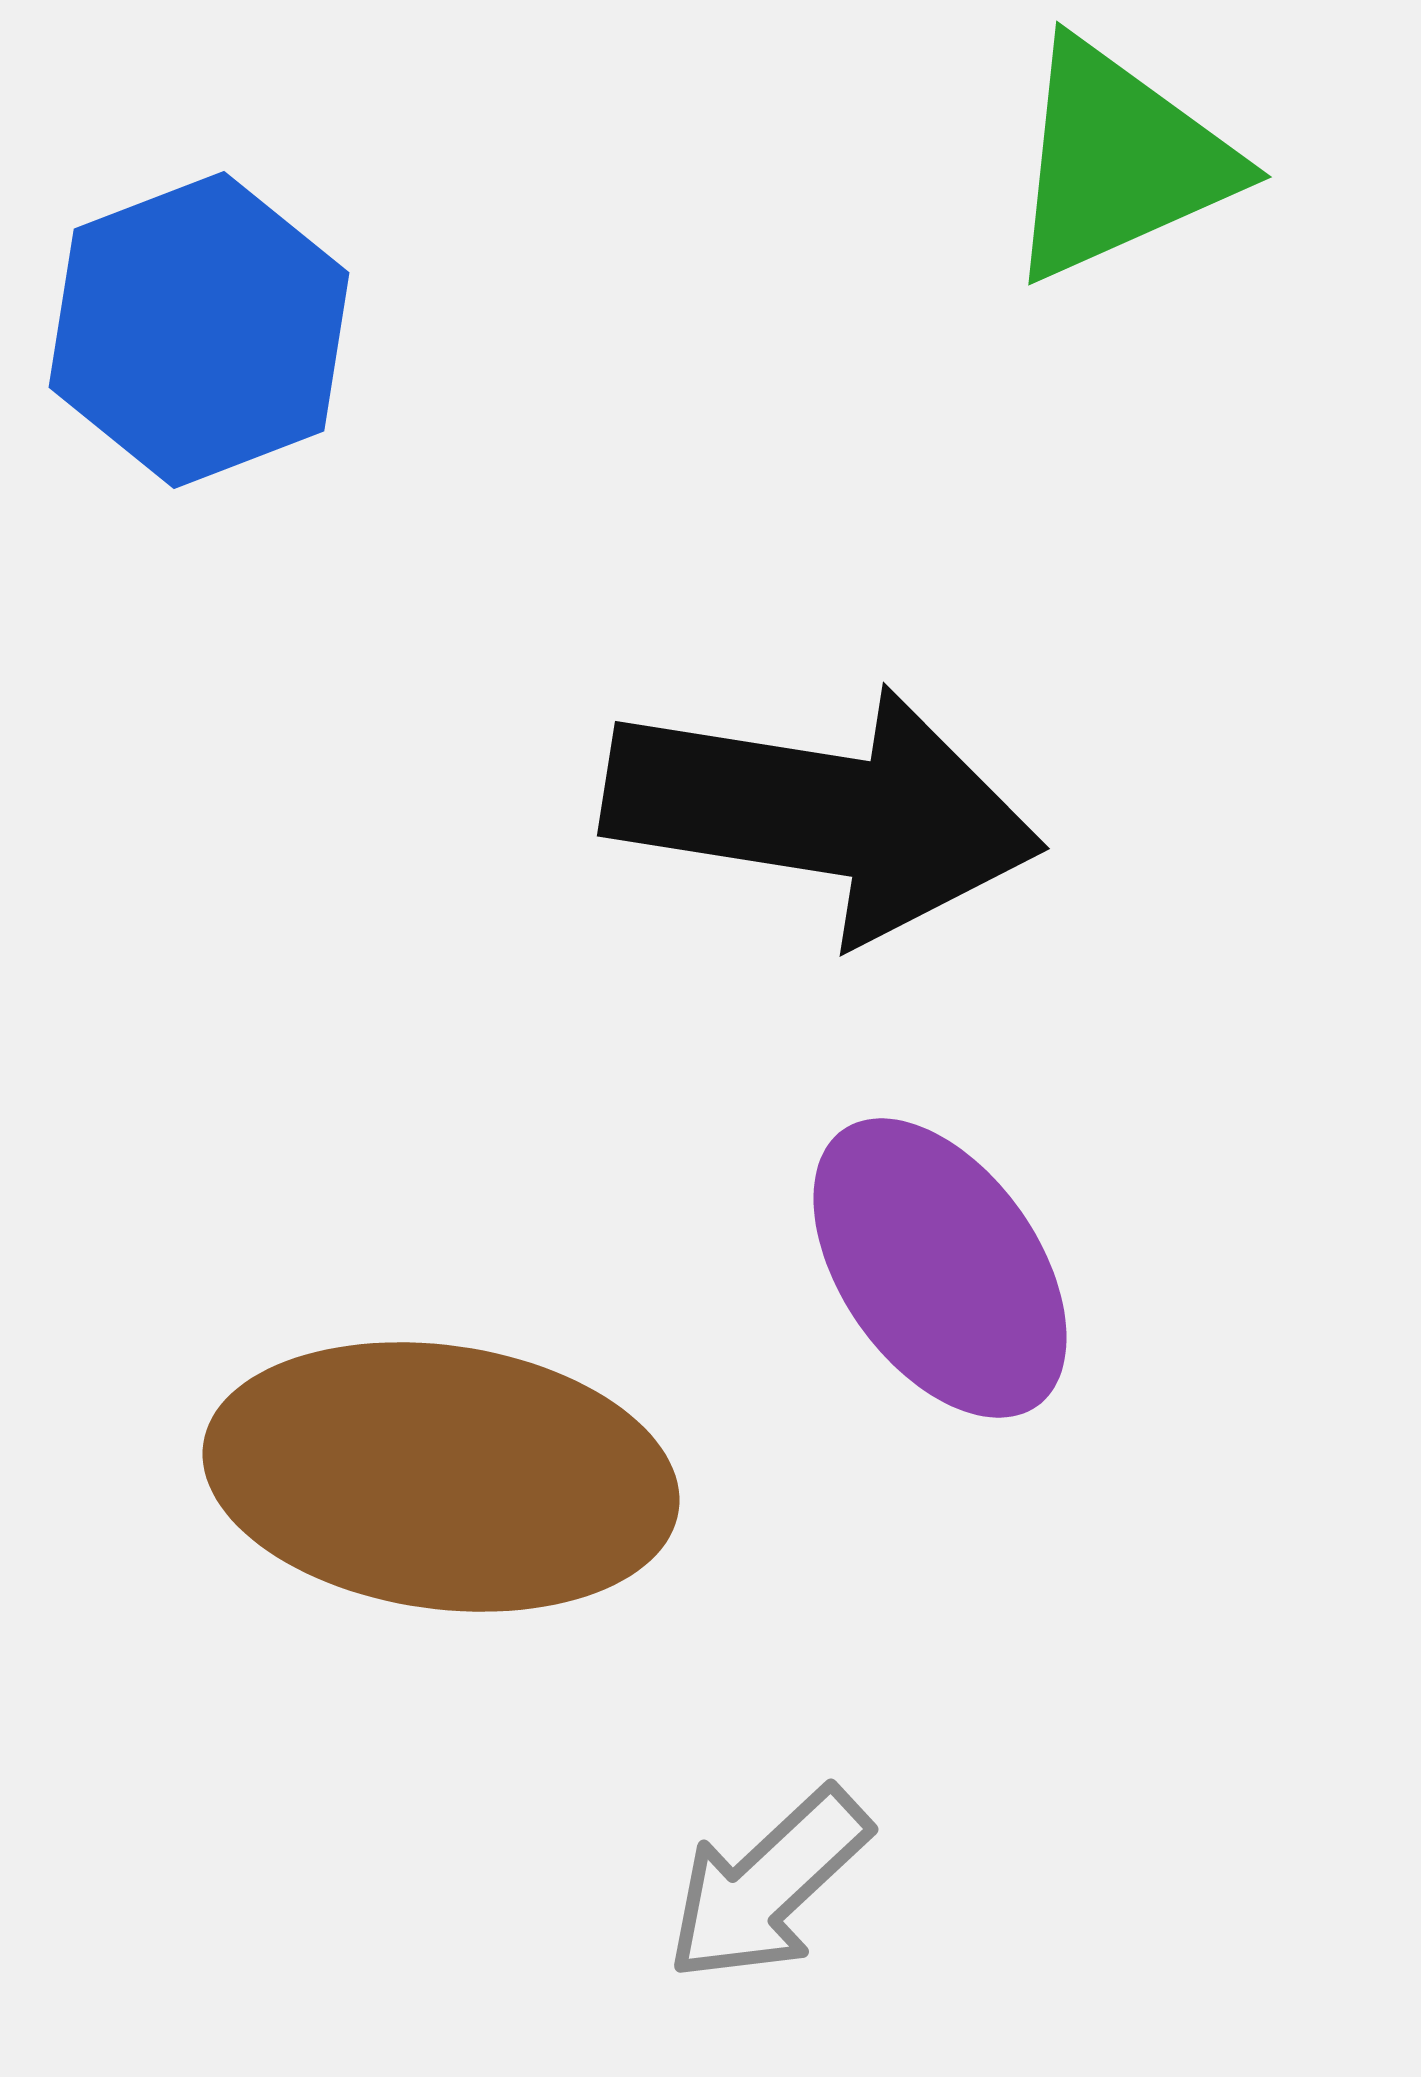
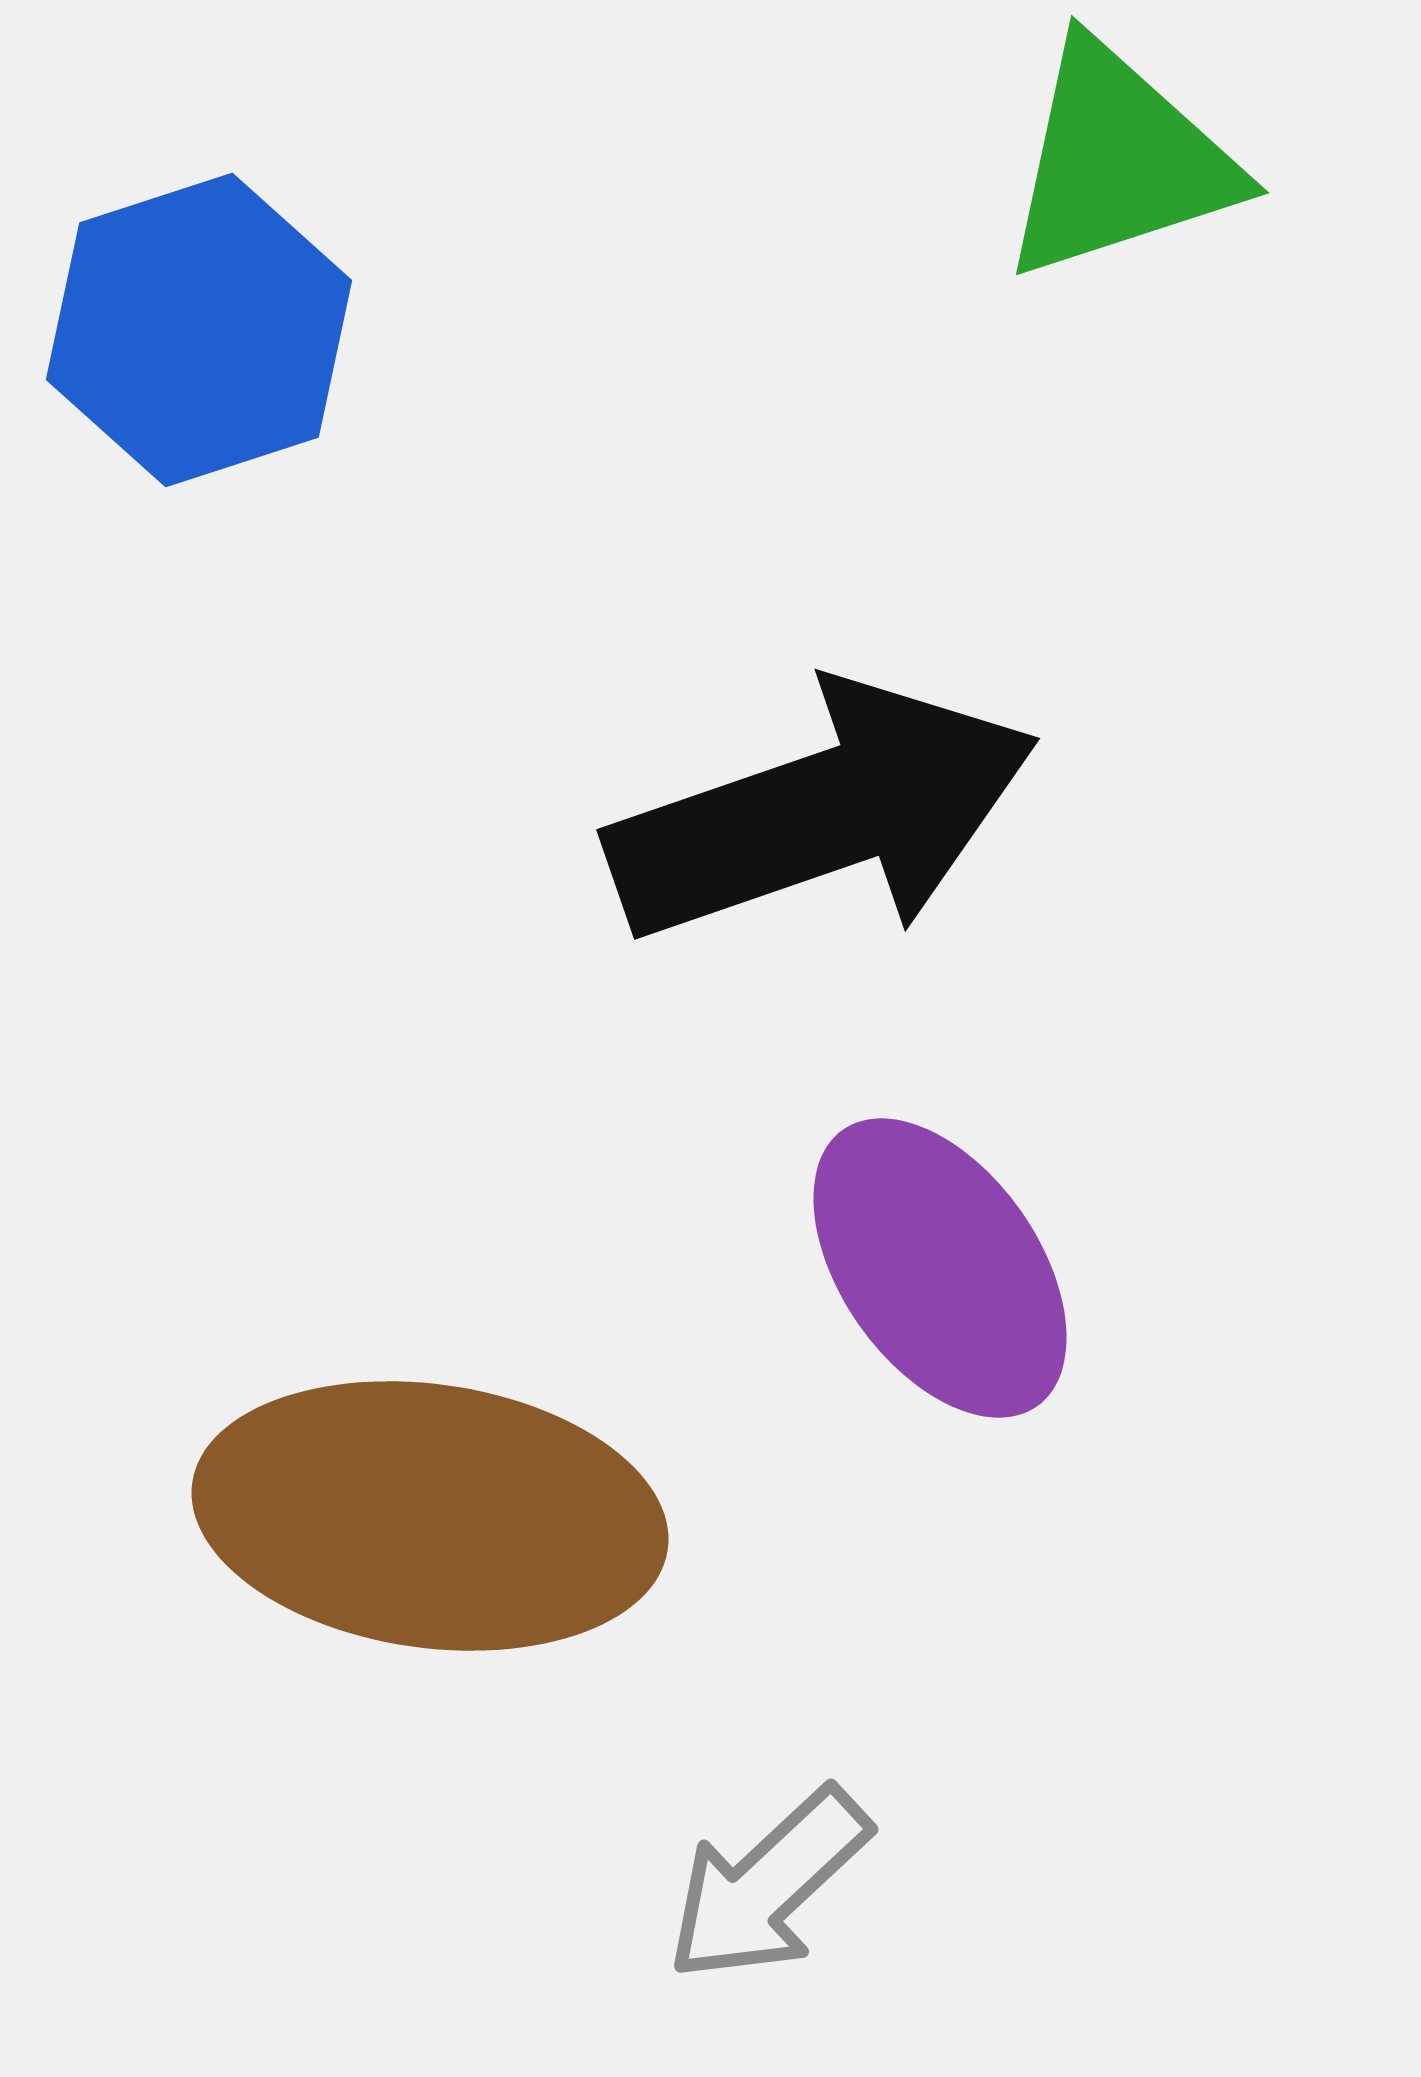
green triangle: rotated 6 degrees clockwise
blue hexagon: rotated 3 degrees clockwise
black arrow: rotated 28 degrees counterclockwise
brown ellipse: moved 11 px left, 39 px down
